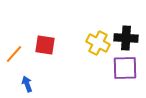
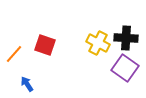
red square: rotated 10 degrees clockwise
purple square: rotated 36 degrees clockwise
blue arrow: rotated 14 degrees counterclockwise
